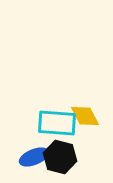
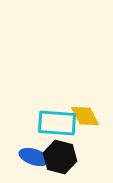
blue ellipse: rotated 40 degrees clockwise
